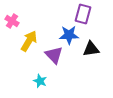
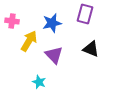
purple rectangle: moved 2 px right
pink cross: rotated 24 degrees counterclockwise
blue star: moved 17 px left, 12 px up; rotated 12 degrees counterclockwise
black triangle: rotated 30 degrees clockwise
cyan star: moved 1 px left, 1 px down
